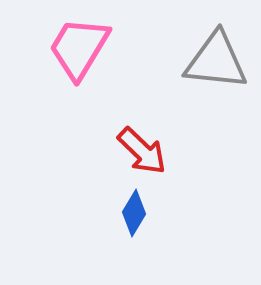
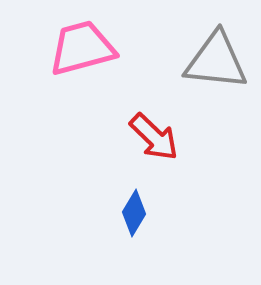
pink trapezoid: moved 3 px right; rotated 44 degrees clockwise
red arrow: moved 12 px right, 14 px up
